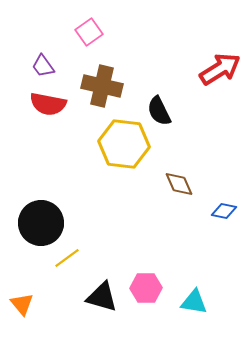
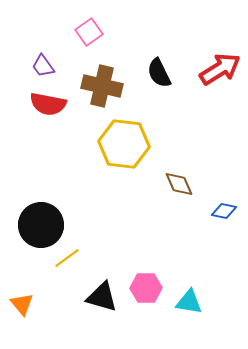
black semicircle: moved 38 px up
black circle: moved 2 px down
cyan triangle: moved 5 px left
